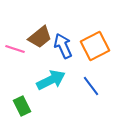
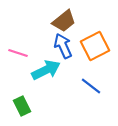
brown trapezoid: moved 24 px right, 16 px up
pink line: moved 3 px right, 4 px down
cyan arrow: moved 5 px left, 10 px up
blue line: rotated 15 degrees counterclockwise
